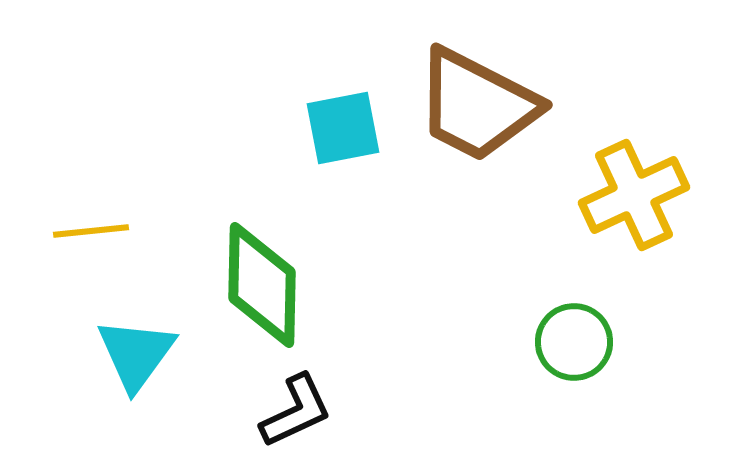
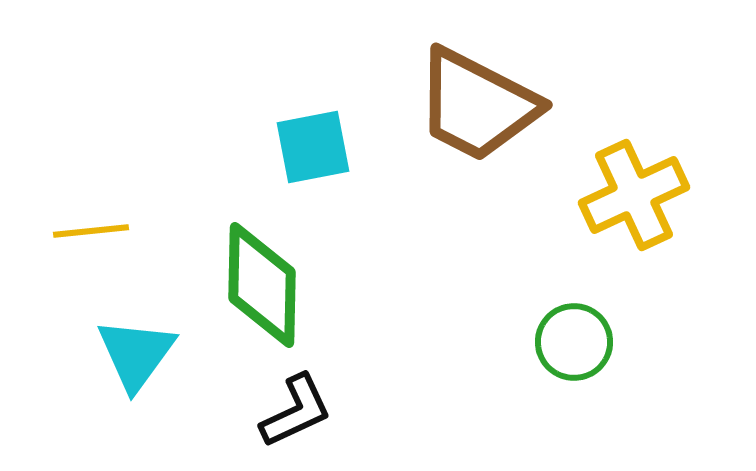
cyan square: moved 30 px left, 19 px down
